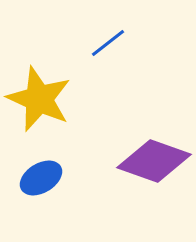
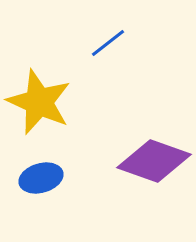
yellow star: moved 3 px down
blue ellipse: rotated 15 degrees clockwise
